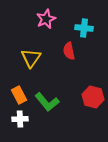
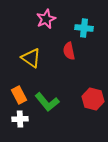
yellow triangle: rotated 30 degrees counterclockwise
red hexagon: moved 2 px down
